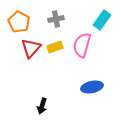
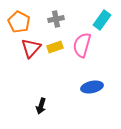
black arrow: moved 1 px left
